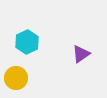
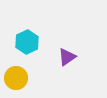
purple triangle: moved 14 px left, 3 px down
